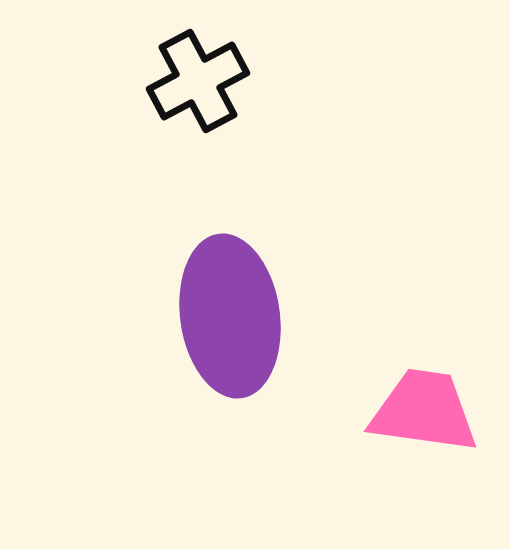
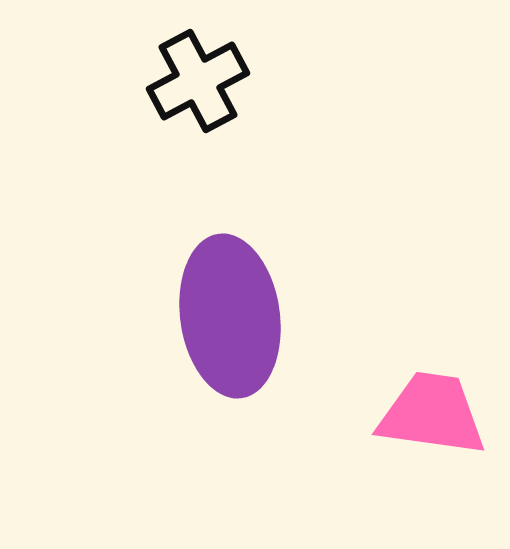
pink trapezoid: moved 8 px right, 3 px down
